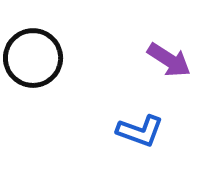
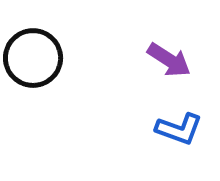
blue L-shape: moved 39 px right, 2 px up
